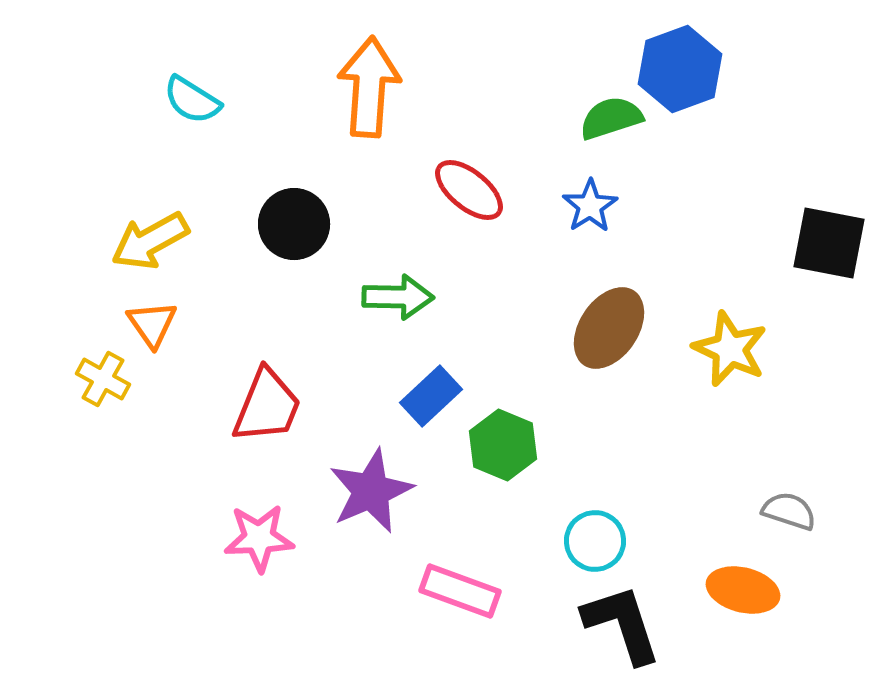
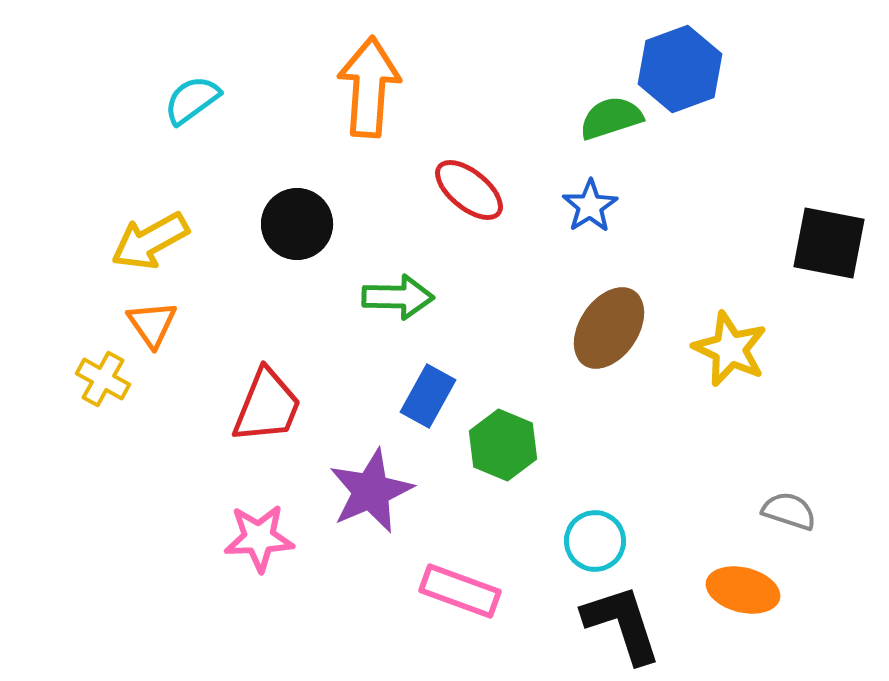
cyan semicircle: rotated 112 degrees clockwise
black circle: moved 3 px right
blue rectangle: moved 3 px left; rotated 18 degrees counterclockwise
